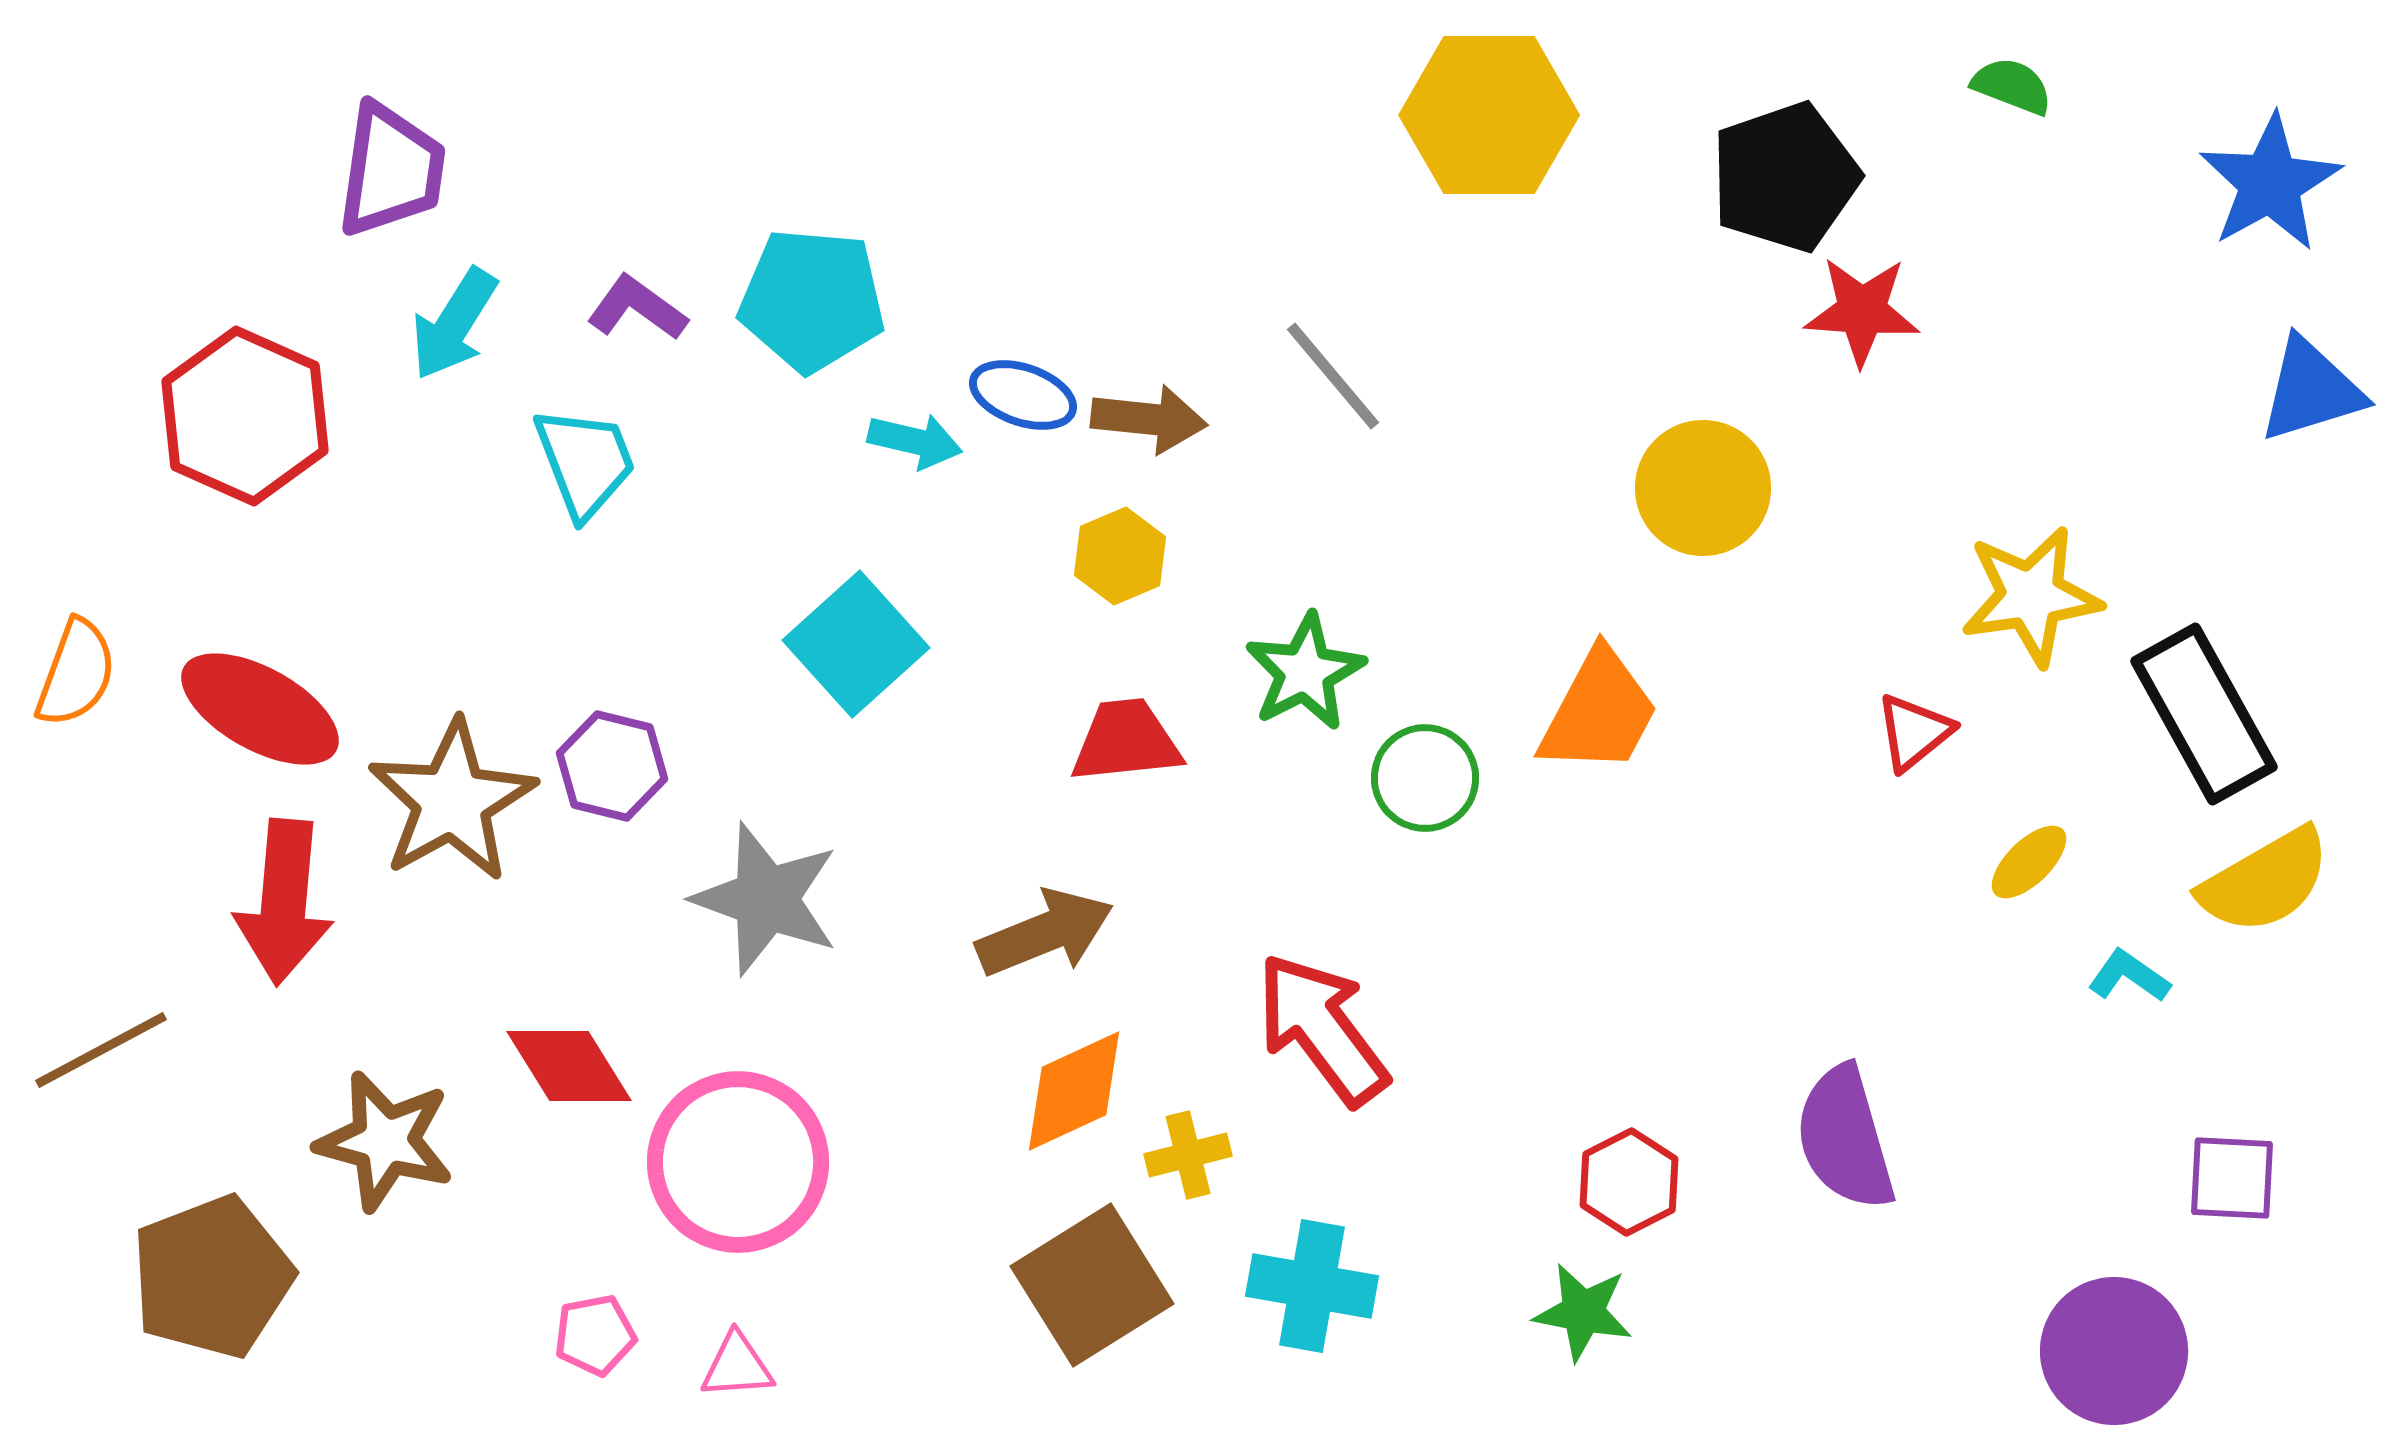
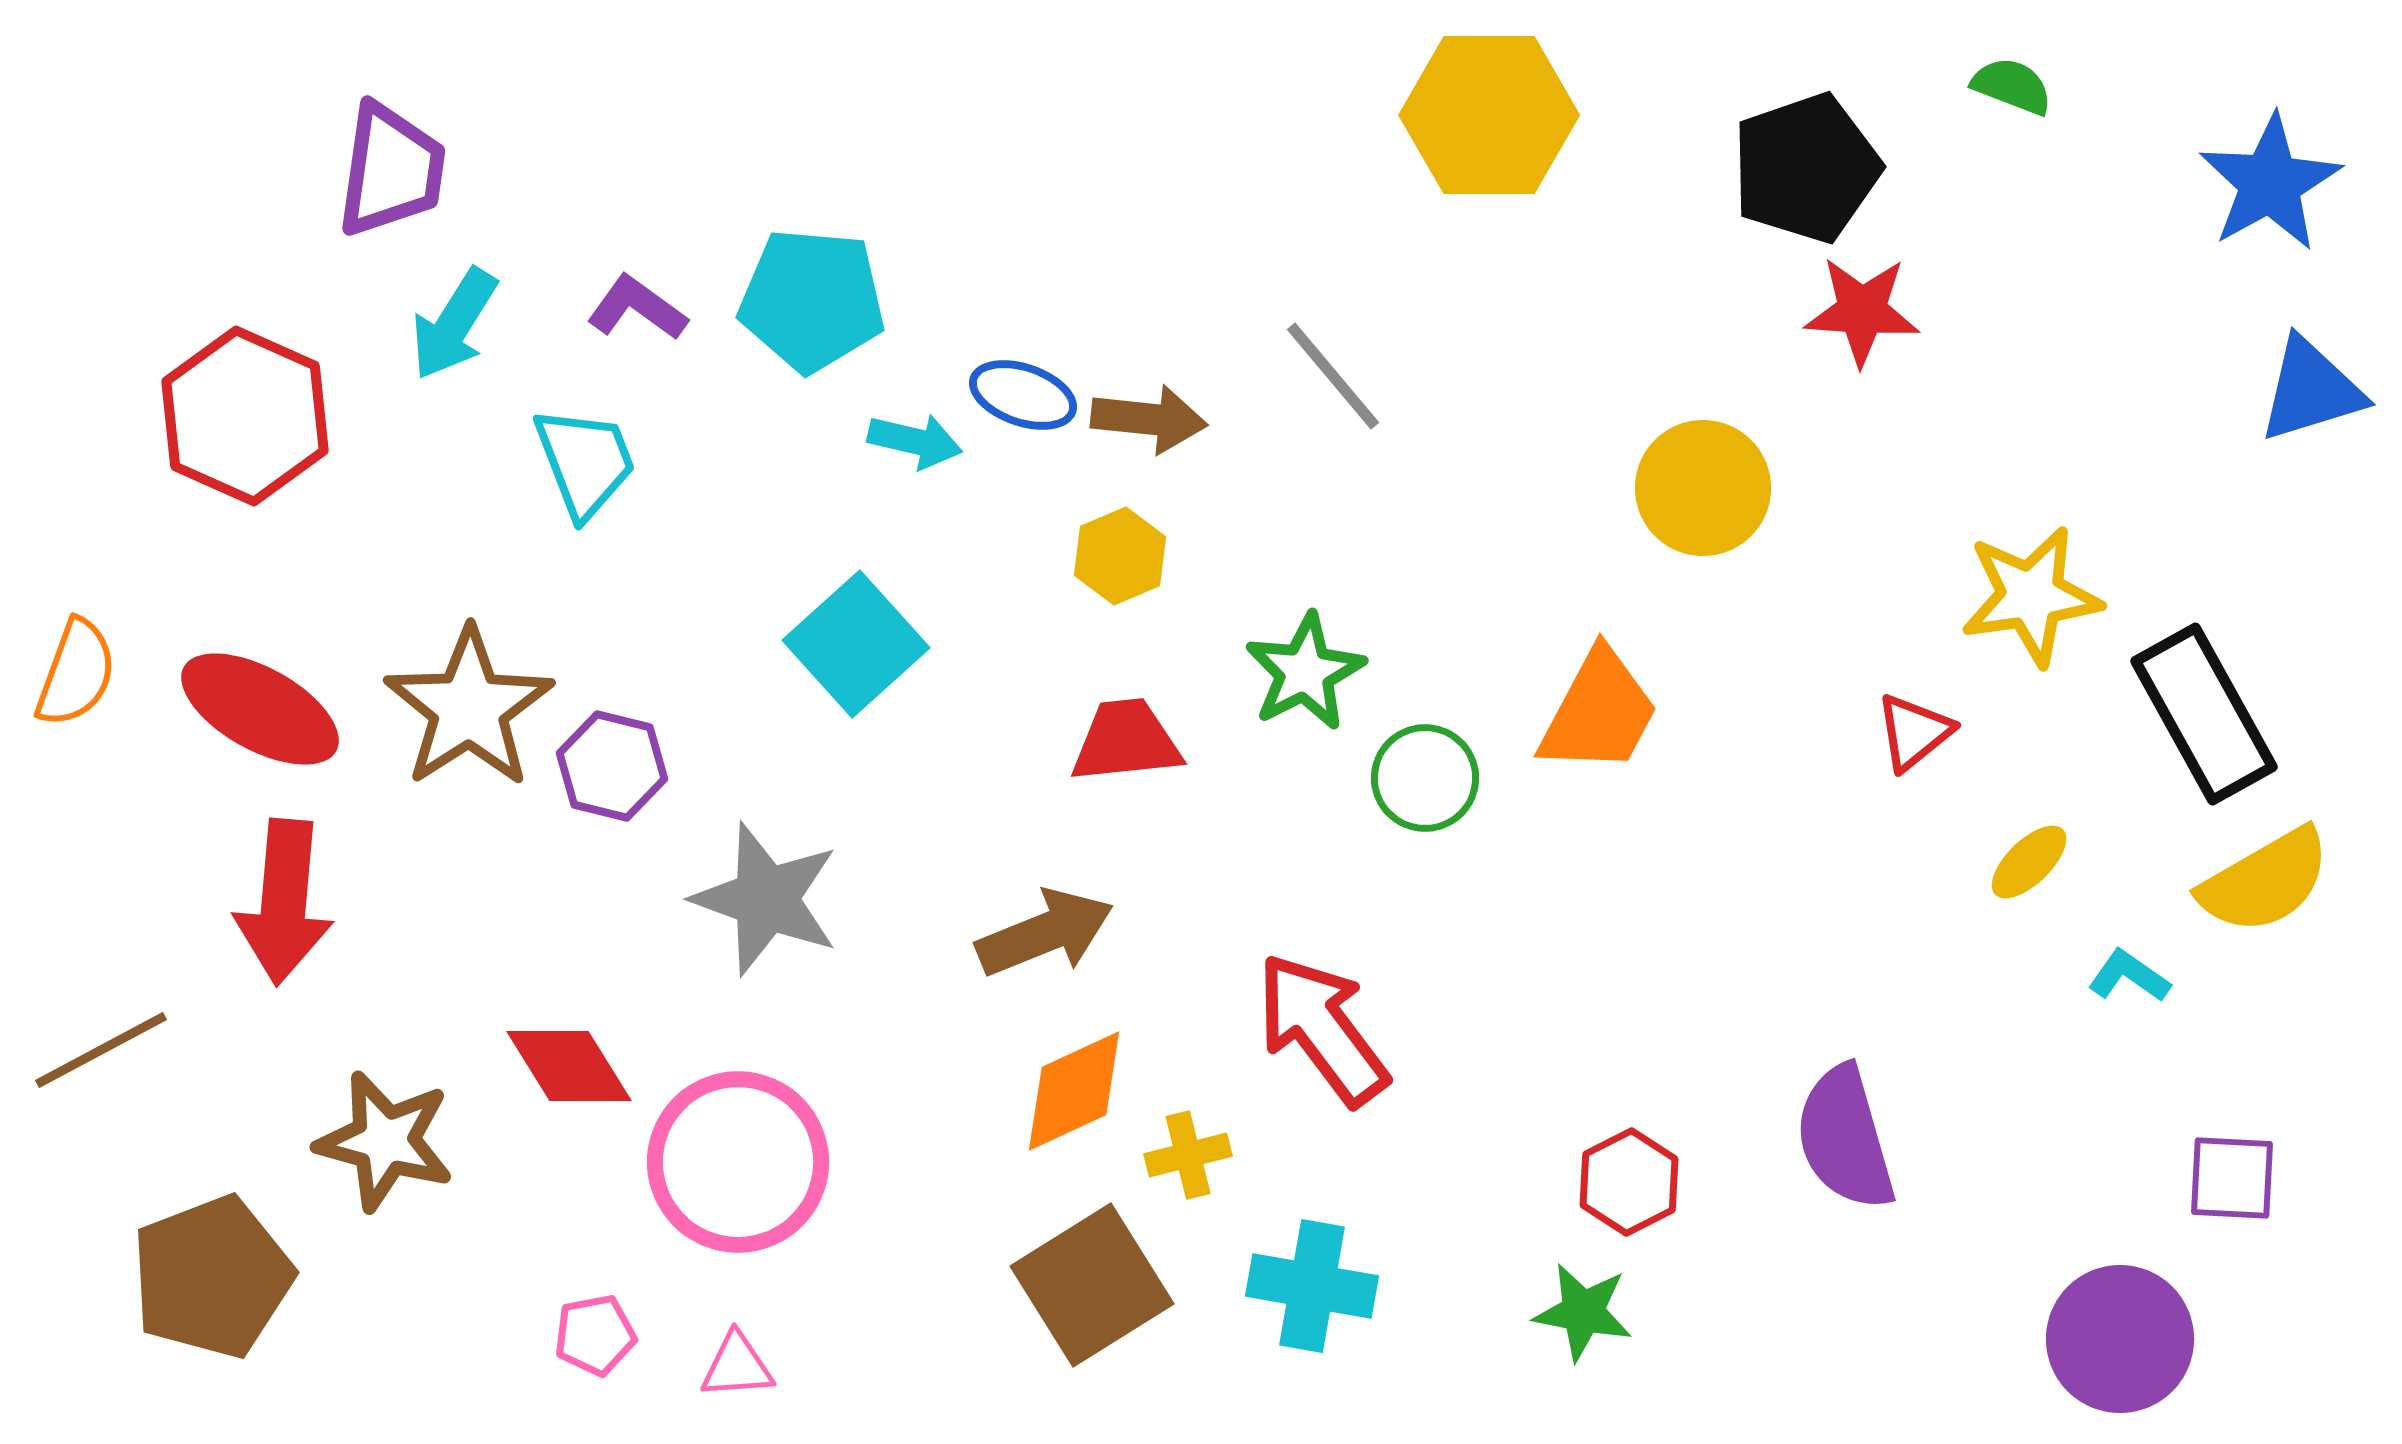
black pentagon at (1785, 177): moved 21 px right, 9 px up
brown star at (452, 801): moved 17 px right, 93 px up; rotated 4 degrees counterclockwise
purple circle at (2114, 1351): moved 6 px right, 12 px up
